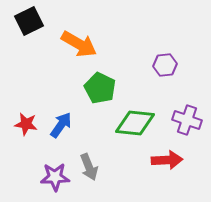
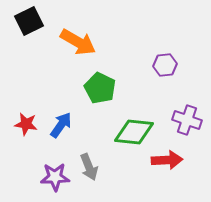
orange arrow: moved 1 px left, 2 px up
green diamond: moved 1 px left, 9 px down
